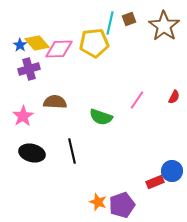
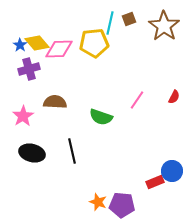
purple pentagon: rotated 25 degrees clockwise
